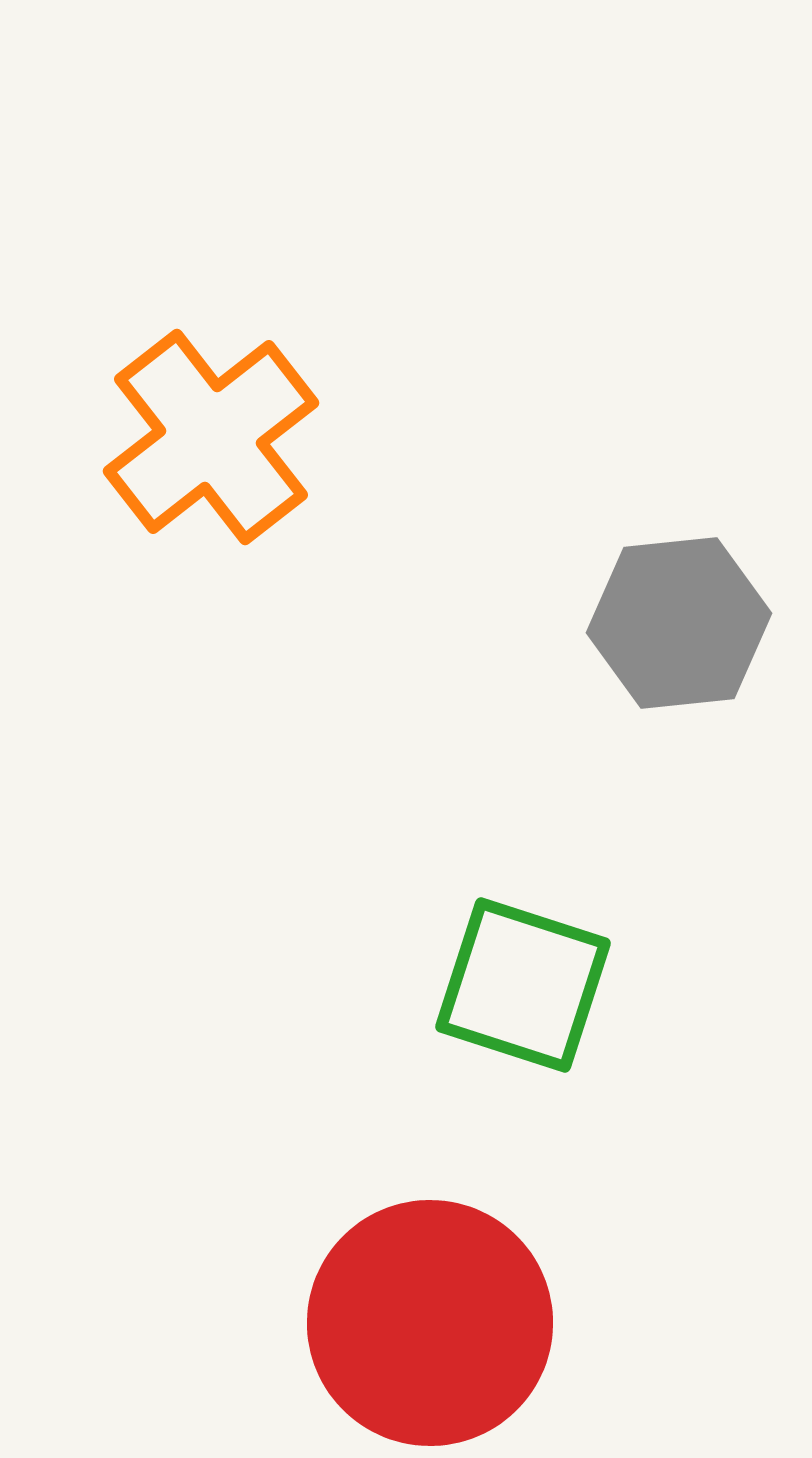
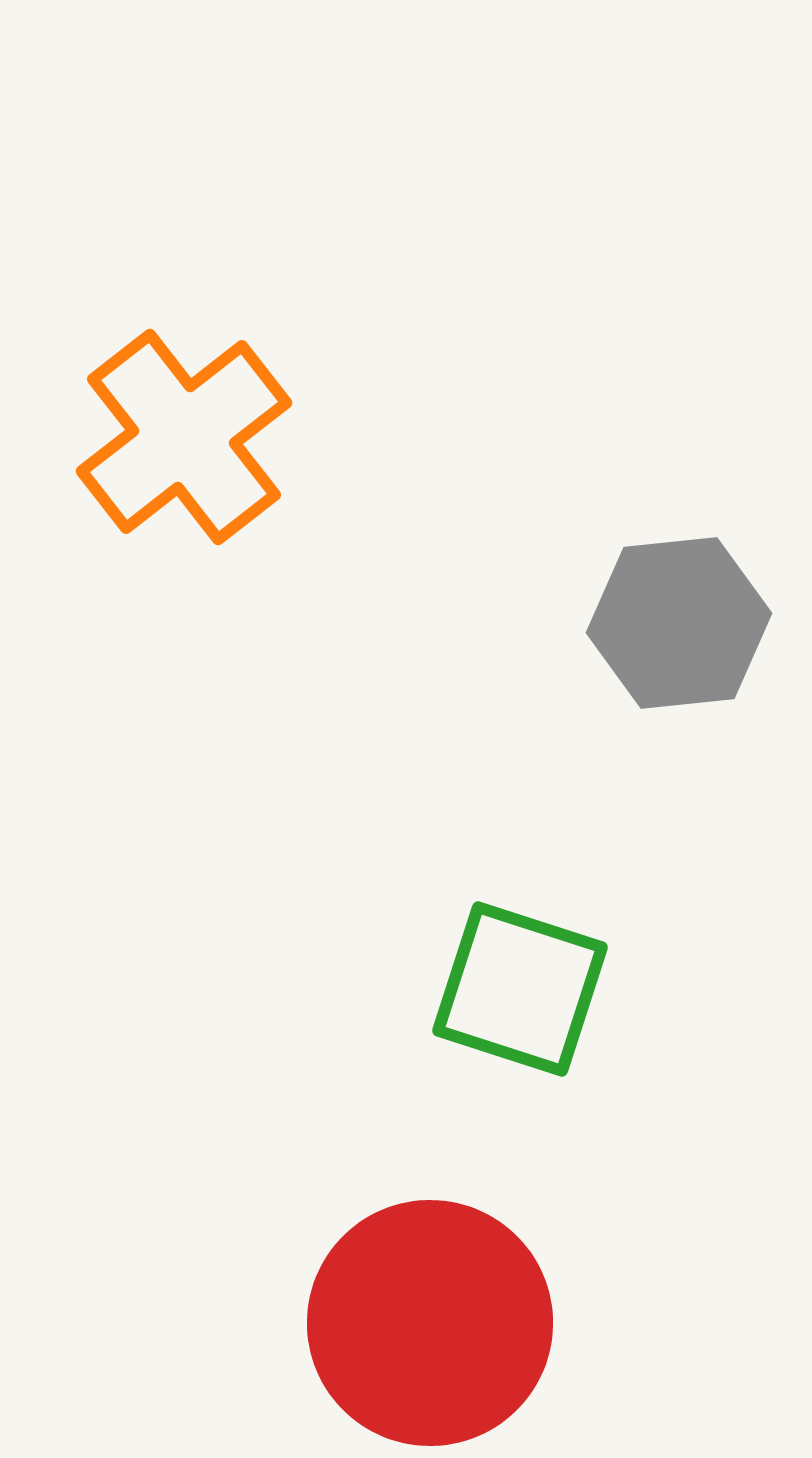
orange cross: moved 27 px left
green square: moved 3 px left, 4 px down
